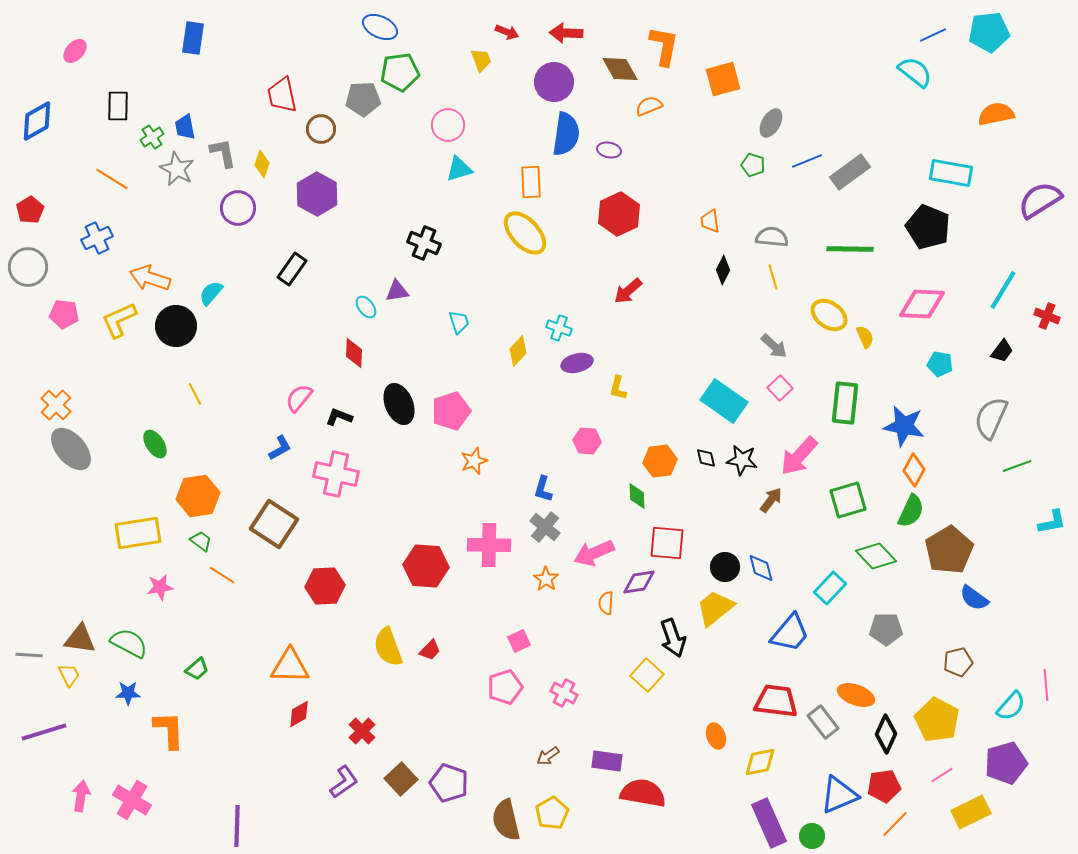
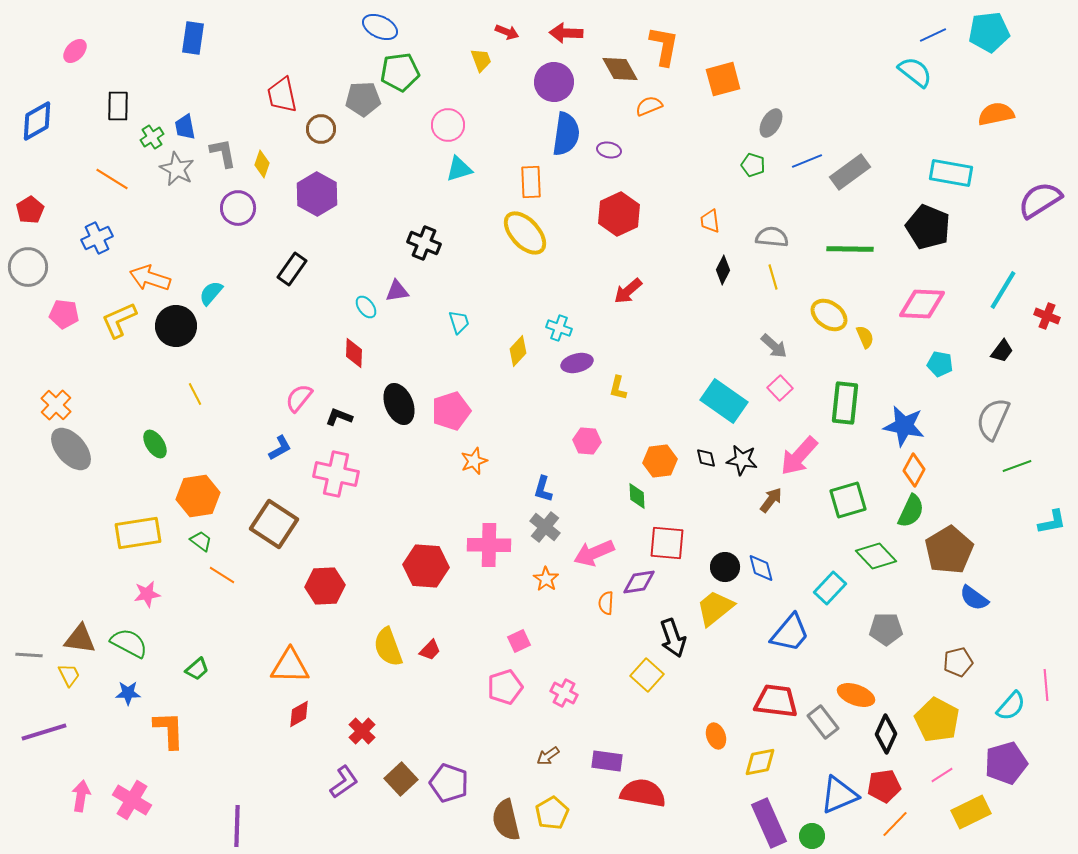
gray semicircle at (991, 418): moved 2 px right, 1 px down
pink star at (160, 587): moved 13 px left, 7 px down
